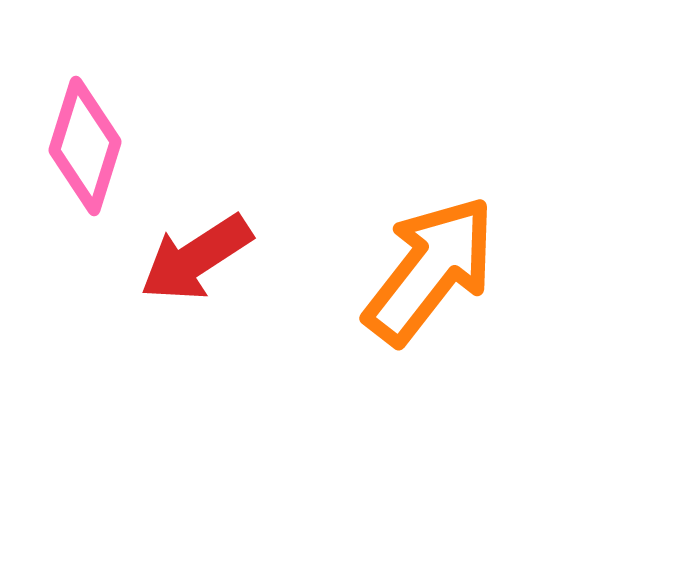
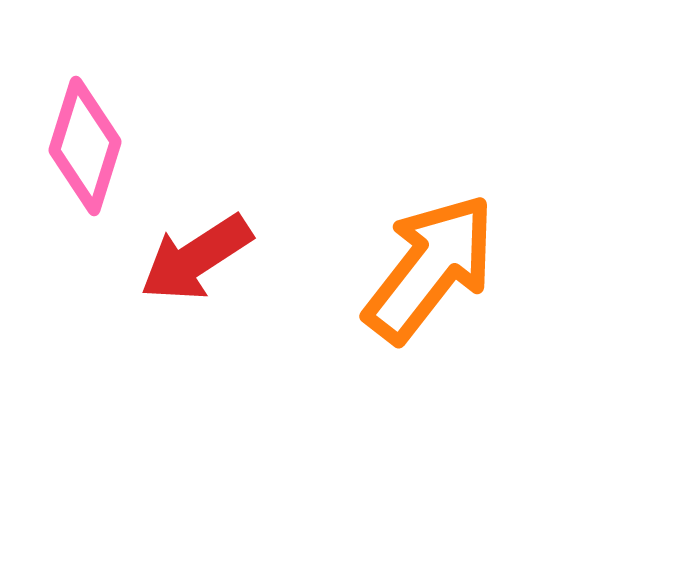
orange arrow: moved 2 px up
